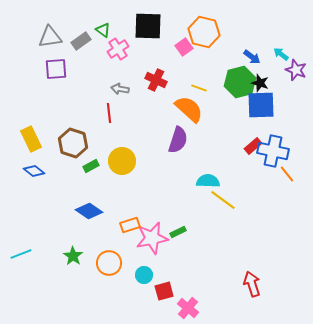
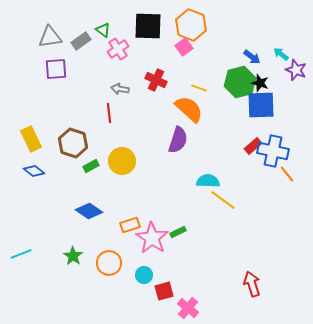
orange hexagon at (204, 32): moved 13 px left, 7 px up; rotated 8 degrees clockwise
pink star at (152, 238): rotated 28 degrees counterclockwise
